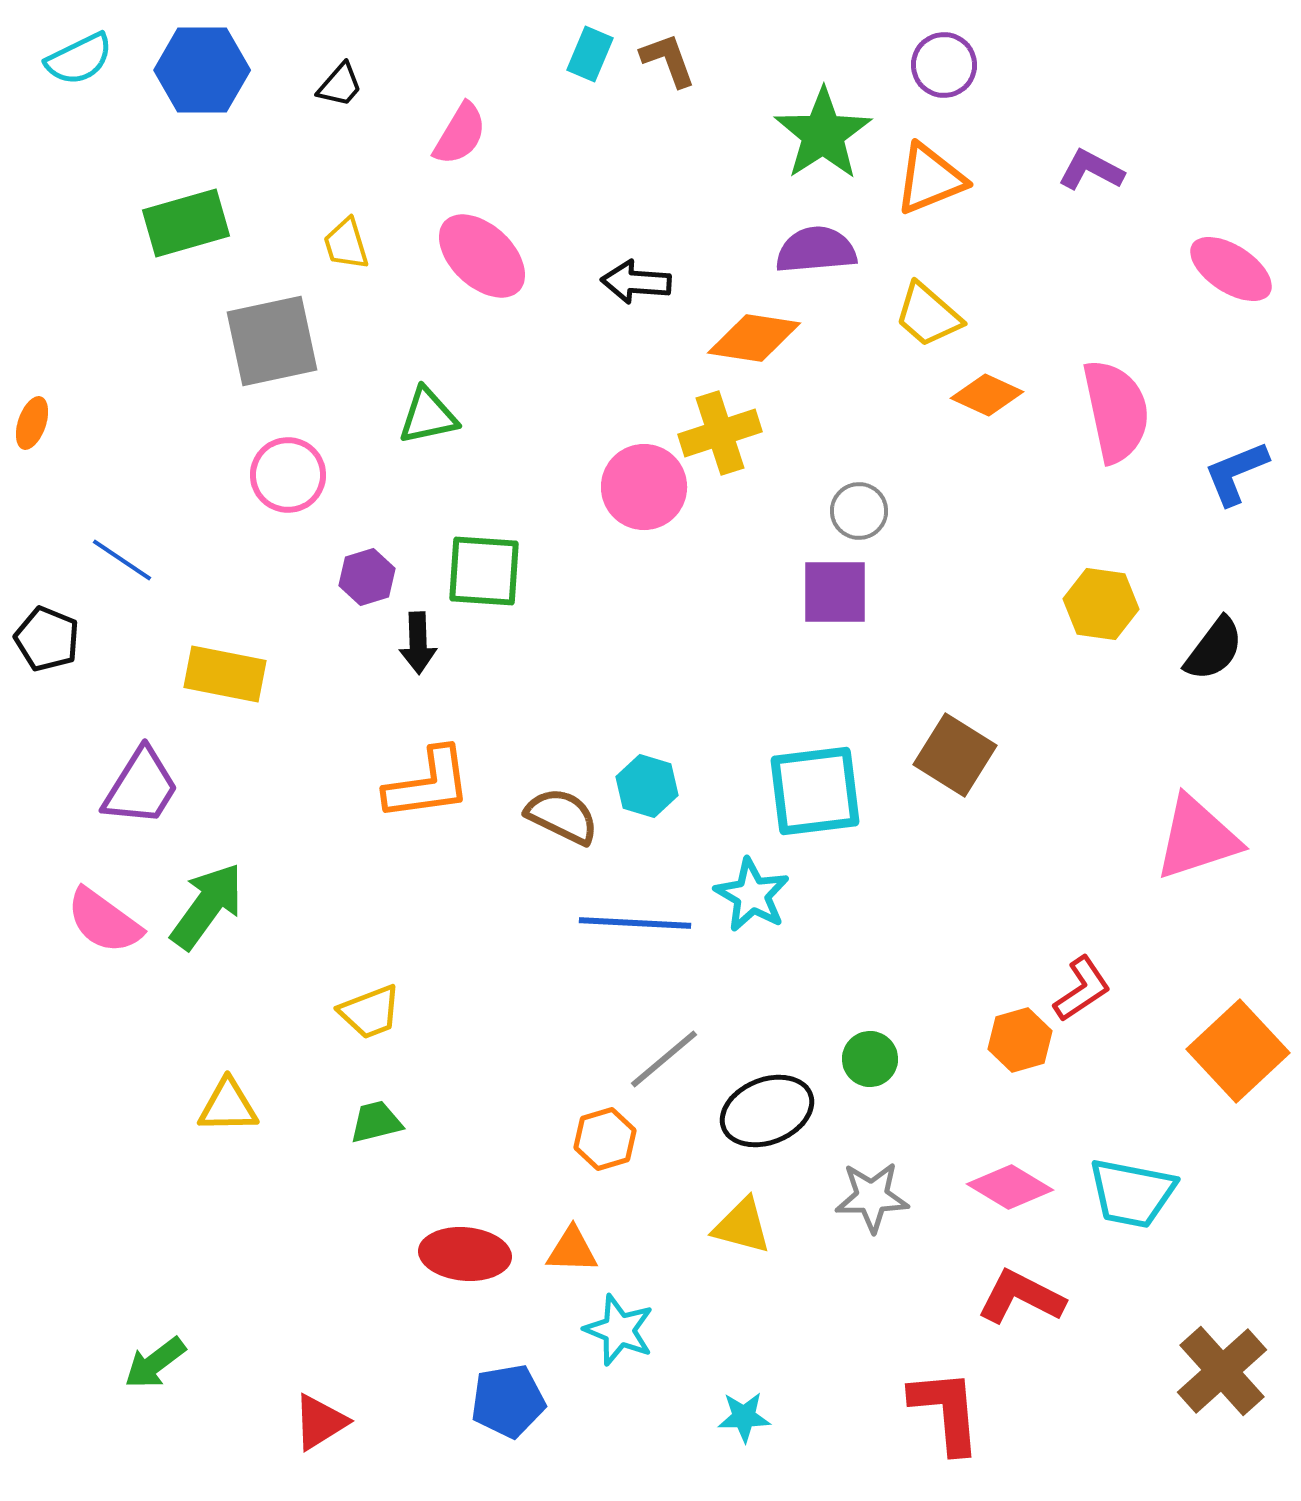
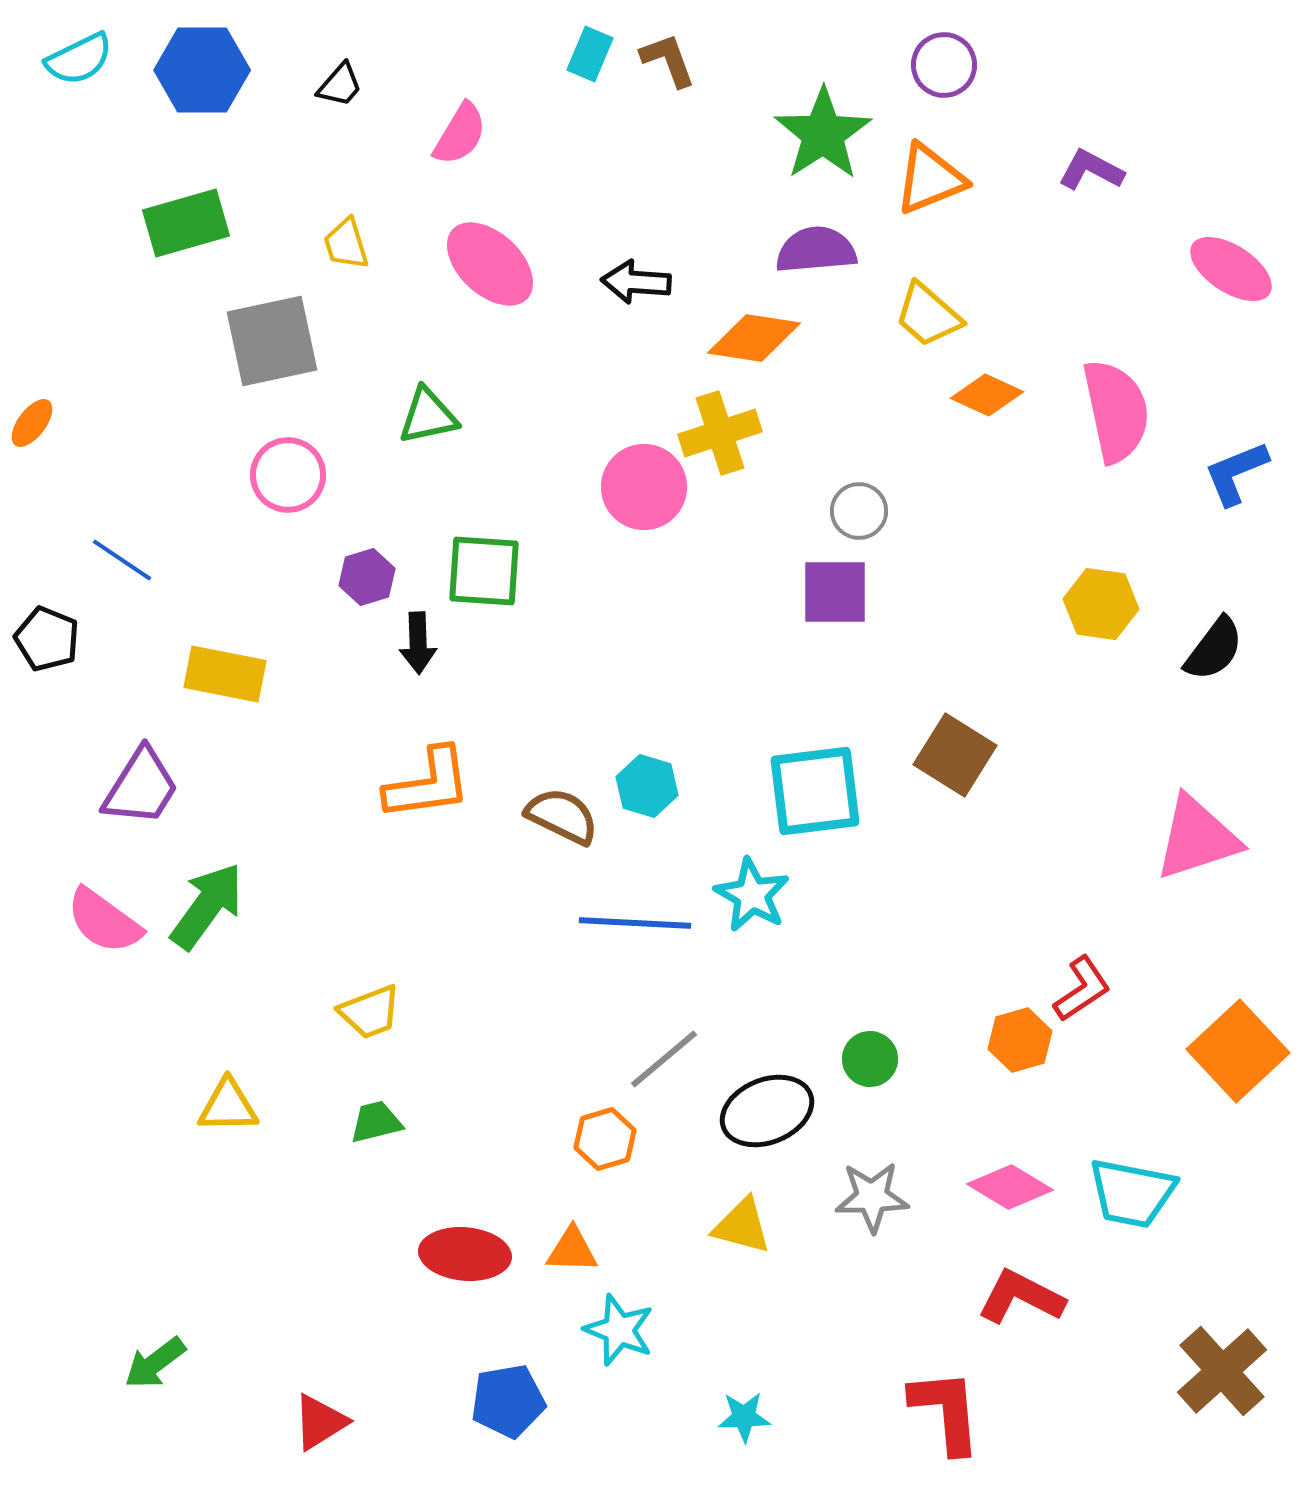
pink ellipse at (482, 256): moved 8 px right, 8 px down
orange ellipse at (32, 423): rotated 18 degrees clockwise
